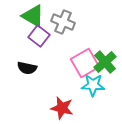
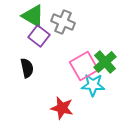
pink square: moved 1 px left, 3 px down
black semicircle: rotated 114 degrees counterclockwise
